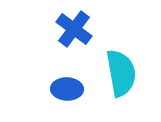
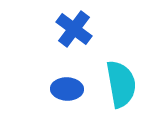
cyan semicircle: moved 11 px down
